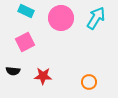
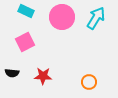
pink circle: moved 1 px right, 1 px up
black semicircle: moved 1 px left, 2 px down
